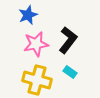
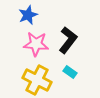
pink star: rotated 15 degrees clockwise
yellow cross: rotated 12 degrees clockwise
